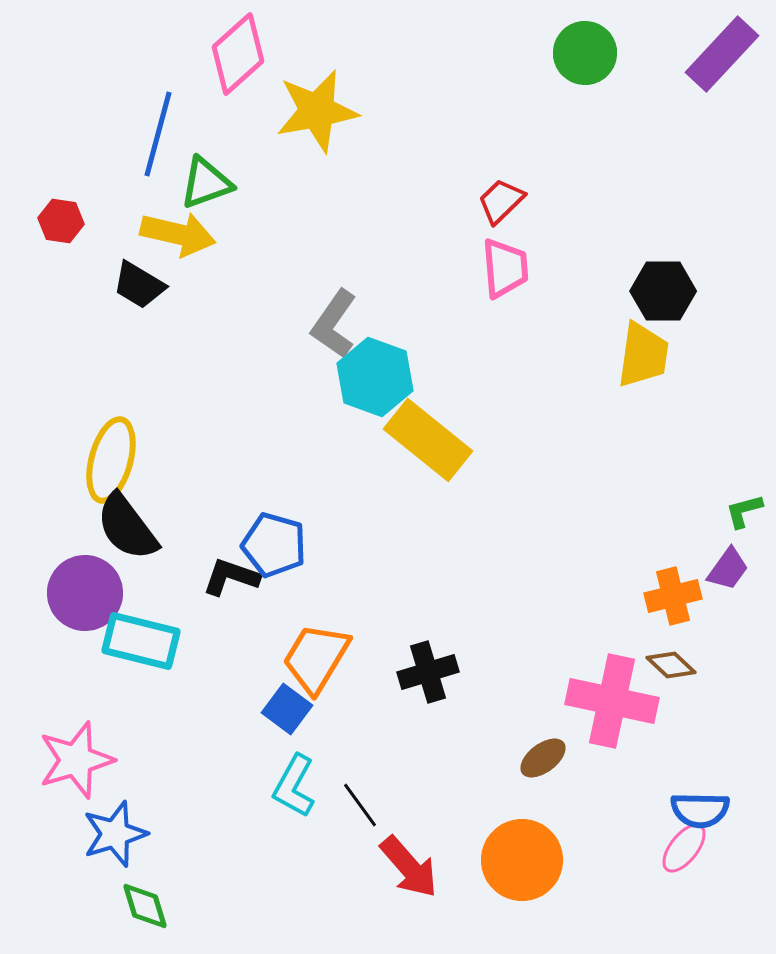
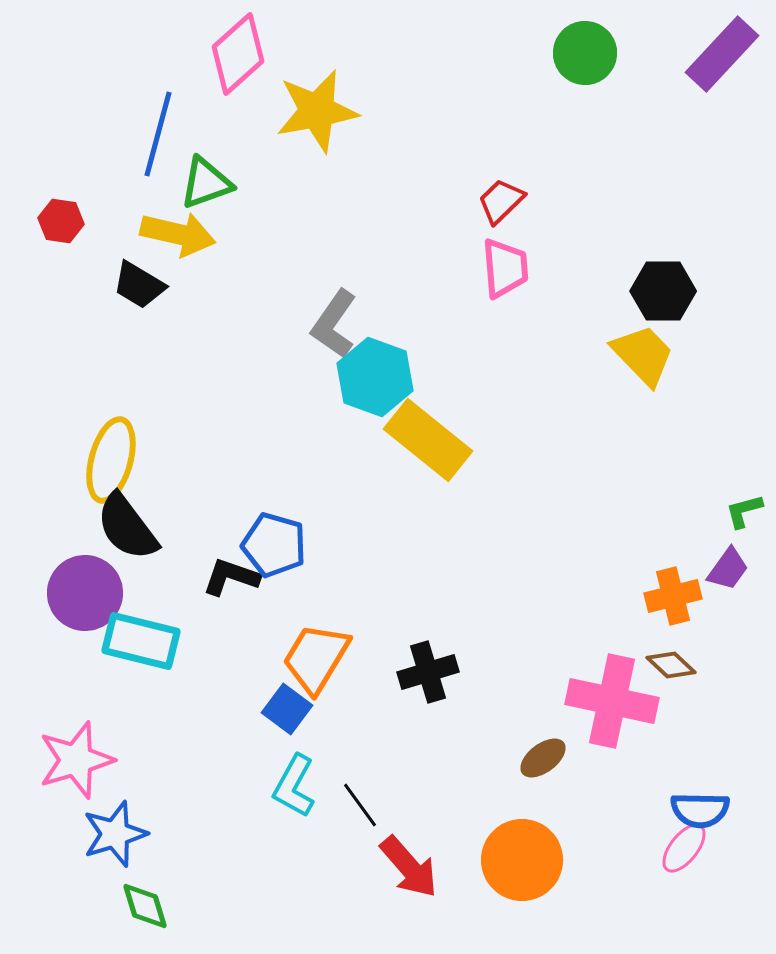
yellow trapezoid: rotated 52 degrees counterclockwise
